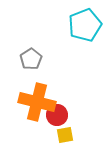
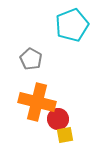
cyan pentagon: moved 13 px left
gray pentagon: rotated 10 degrees counterclockwise
red circle: moved 1 px right, 4 px down
